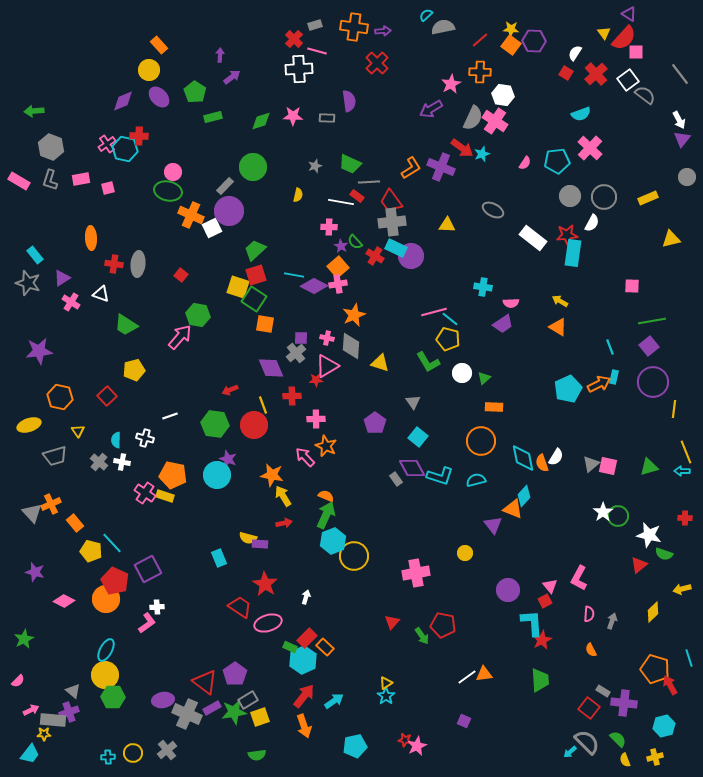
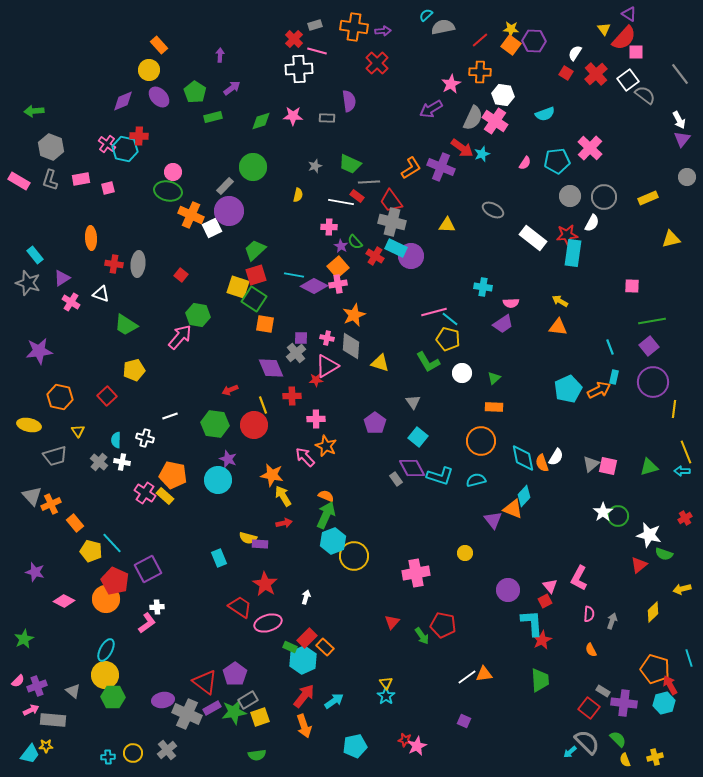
yellow triangle at (604, 33): moved 4 px up
purple arrow at (232, 77): moved 11 px down
cyan semicircle at (581, 114): moved 36 px left
pink cross at (107, 144): rotated 18 degrees counterclockwise
gray cross at (392, 222): rotated 20 degrees clockwise
orange triangle at (558, 327): rotated 24 degrees counterclockwise
green triangle at (484, 378): moved 10 px right
orange arrow at (599, 384): moved 6 px down
yellow ellipse at (29, 425): rotated 30 degrees clockwise
cyan circle at (217, 475): moved 1 px right, 5 px down
yellow rectangle at (165, 496): rotated 24 degrees clockwise
gray triangle at (32, 513): moved 17 px up
red cross at (685, 518): rotated 32 degrees counterclockwise
purple triangle at (493, 525): moved 5 px up
yellow triangle at (386, 683): rotated 32 degrees counterclockwise
purple cross at (69, 712): moved 32 px left, 26 px up
cyan hexagon at (664, 726): moved 23 px up
yellow star at (44, 734): moved 2 px right, 12 px down
